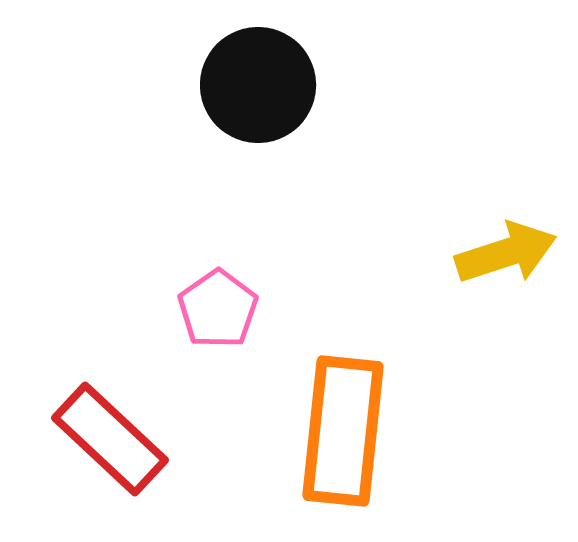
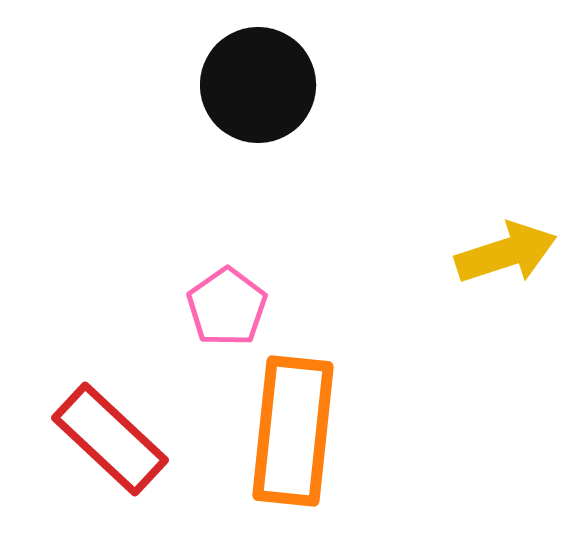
pink pentagon: moved 9 px right, 2 px up
orange rectangle: moved 50 px left
